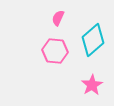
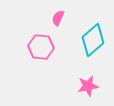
pink hexagon: moved 14 px left, 4 px up
pink star: moved 4 px left, 1 px down; rotated 20 degrees clockwise
